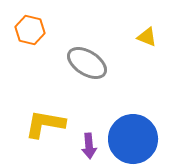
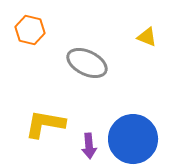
gray ellipse: rotated 6 degrees counterclockwise
